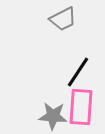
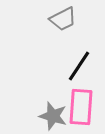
black line: moved 1 px right, 6 px up
gray star: rotated 12 degrees clockwise
